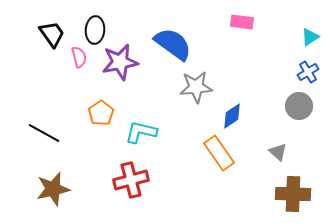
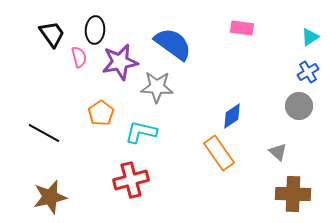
pink rectangle: moved 6 px down
gray star: moved 39 px left; rotated 8 degrees clockwise
brown star: moved 3 px left, 8 px down
